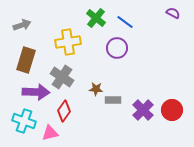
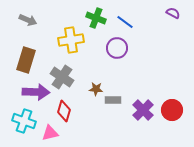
green cross: rotated 18 degrees counterclockwise
gray arrow: moved 6 px right, 5 px up; rotated 42 degrees clockwise
yellow cross: moved 3 px right, 2 px up
red diamond: rotated 20 degrees counterclockwise
